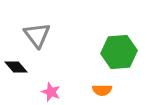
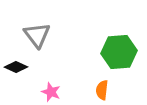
black diamond: rotated 25 degrees counterclockwise
orange semicircle: rotated 96 degrees clockwise
